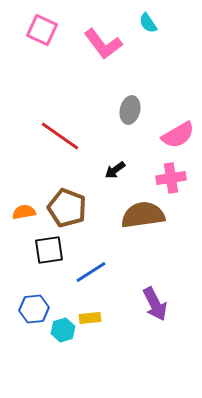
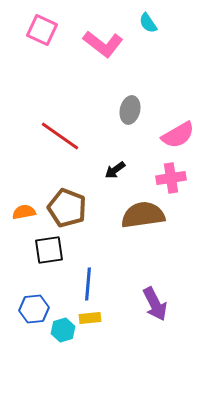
pink L-shape: rotated 15 degrees counterclockwise
blue line: moved 3 px left, 12 px down; rotated 52 degrees counterclockwise
